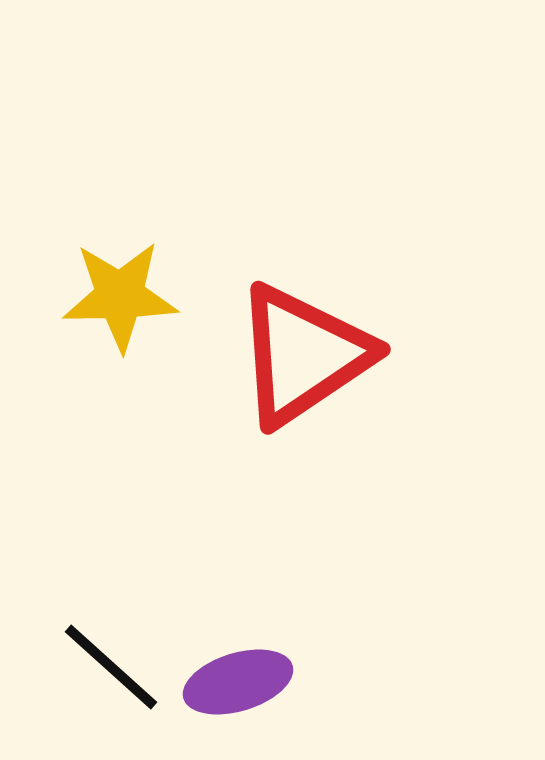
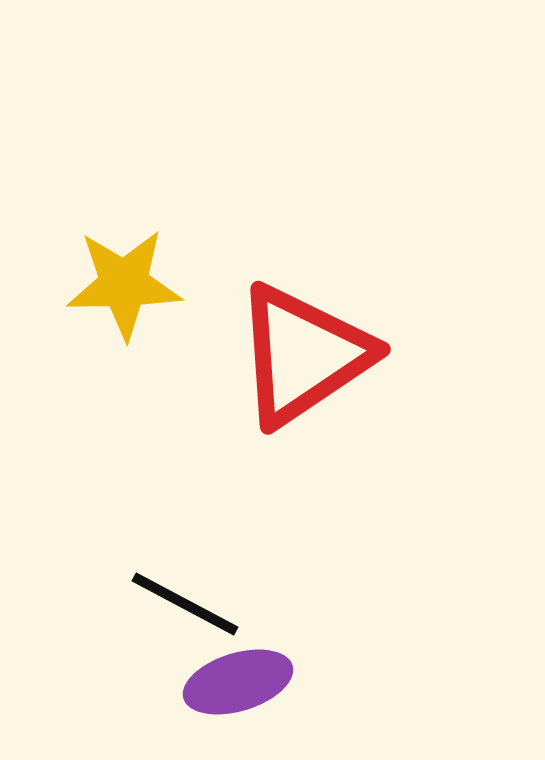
yellow star: moved 4 px right, 12 px up
black line: moved 74 px right, 63 px up; rotated 14 degrees counterclockwise
